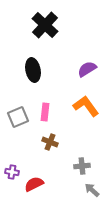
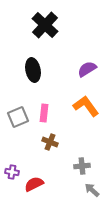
pink rectangle: moved 1 px left, 1 px down
